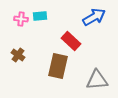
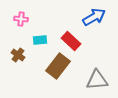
cyan rectangle: moved 24 px down
brown rectangle: rotated 25 degrees clockwise
